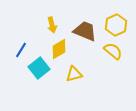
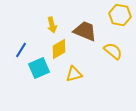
yellow hexagon: moved 4 px right, 10 px up; rotated 25 degrees counterclockwise
cyan square: rotated 15 degrees clockwise
